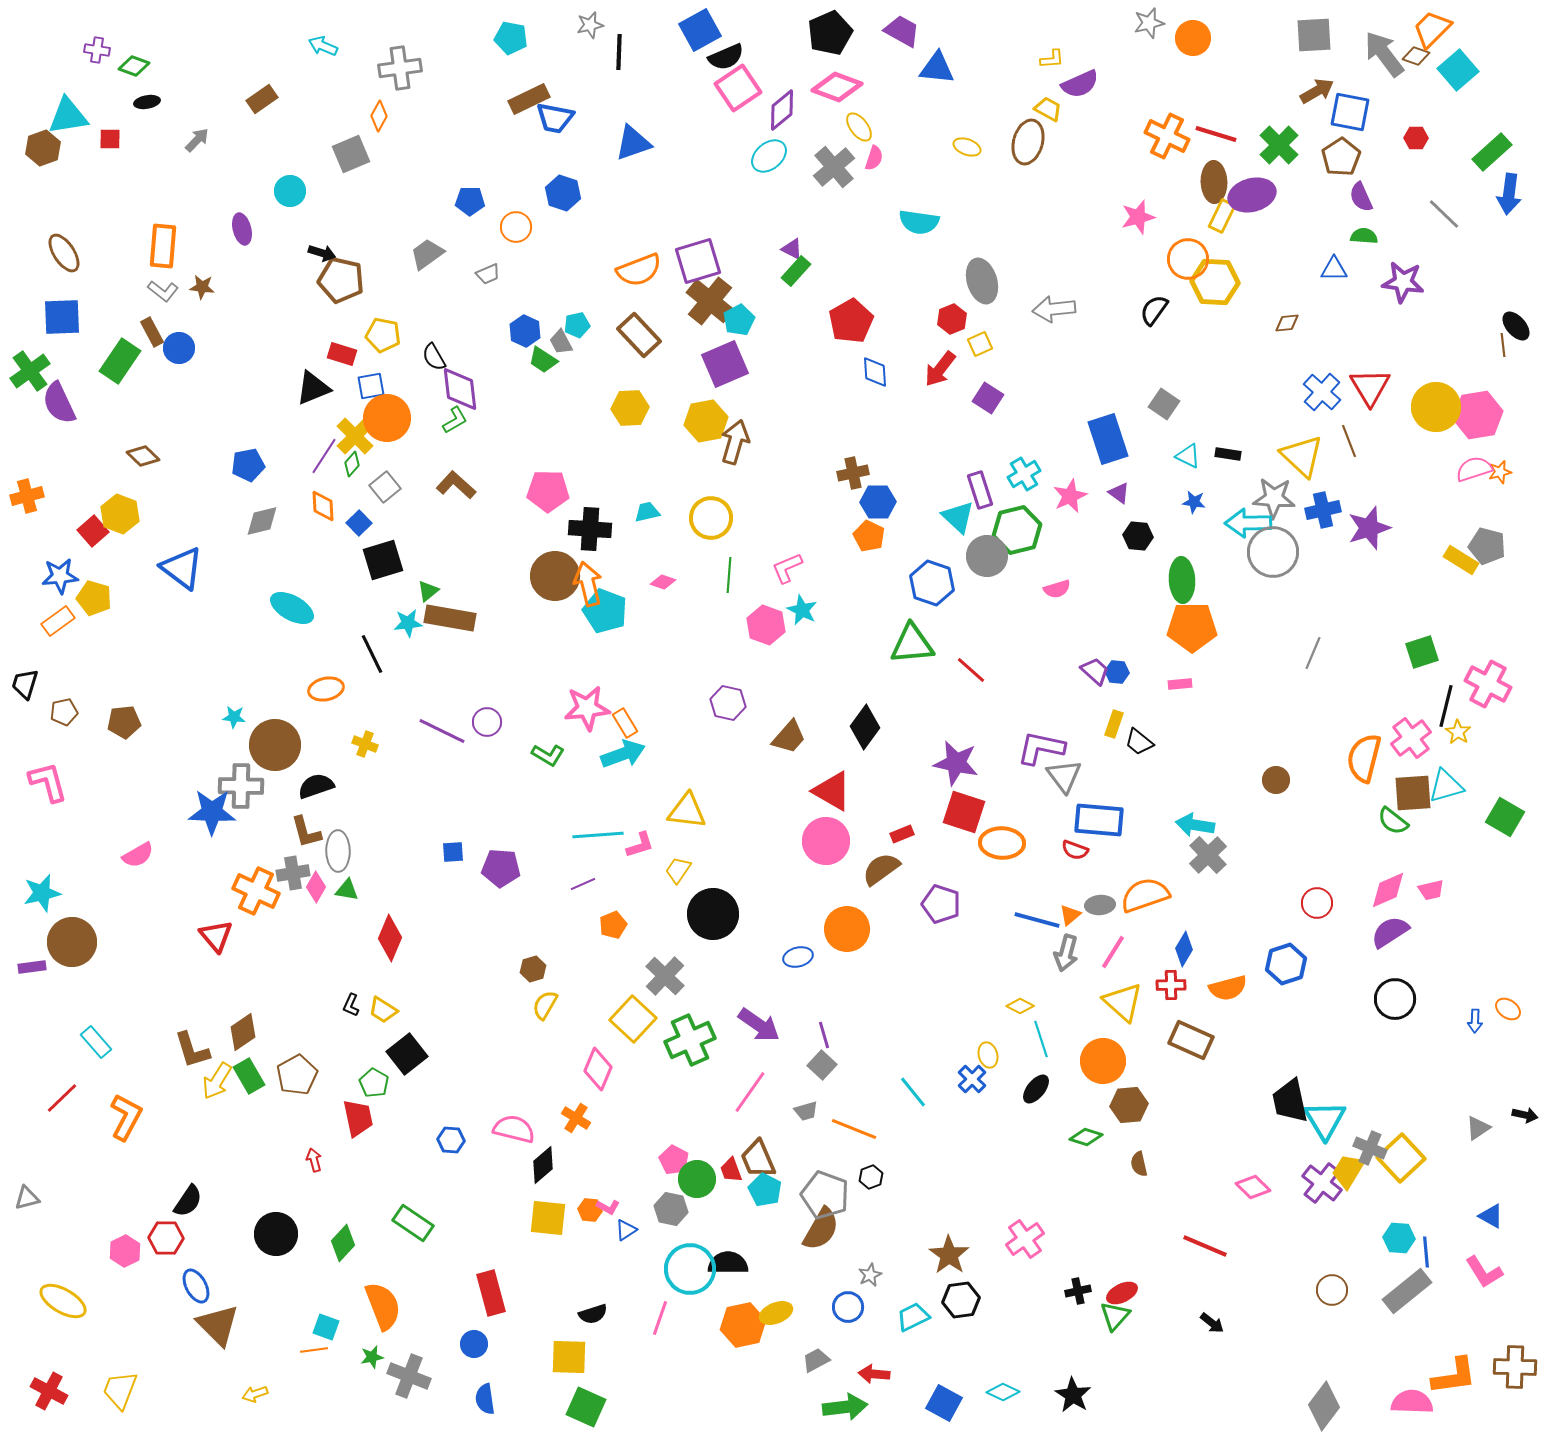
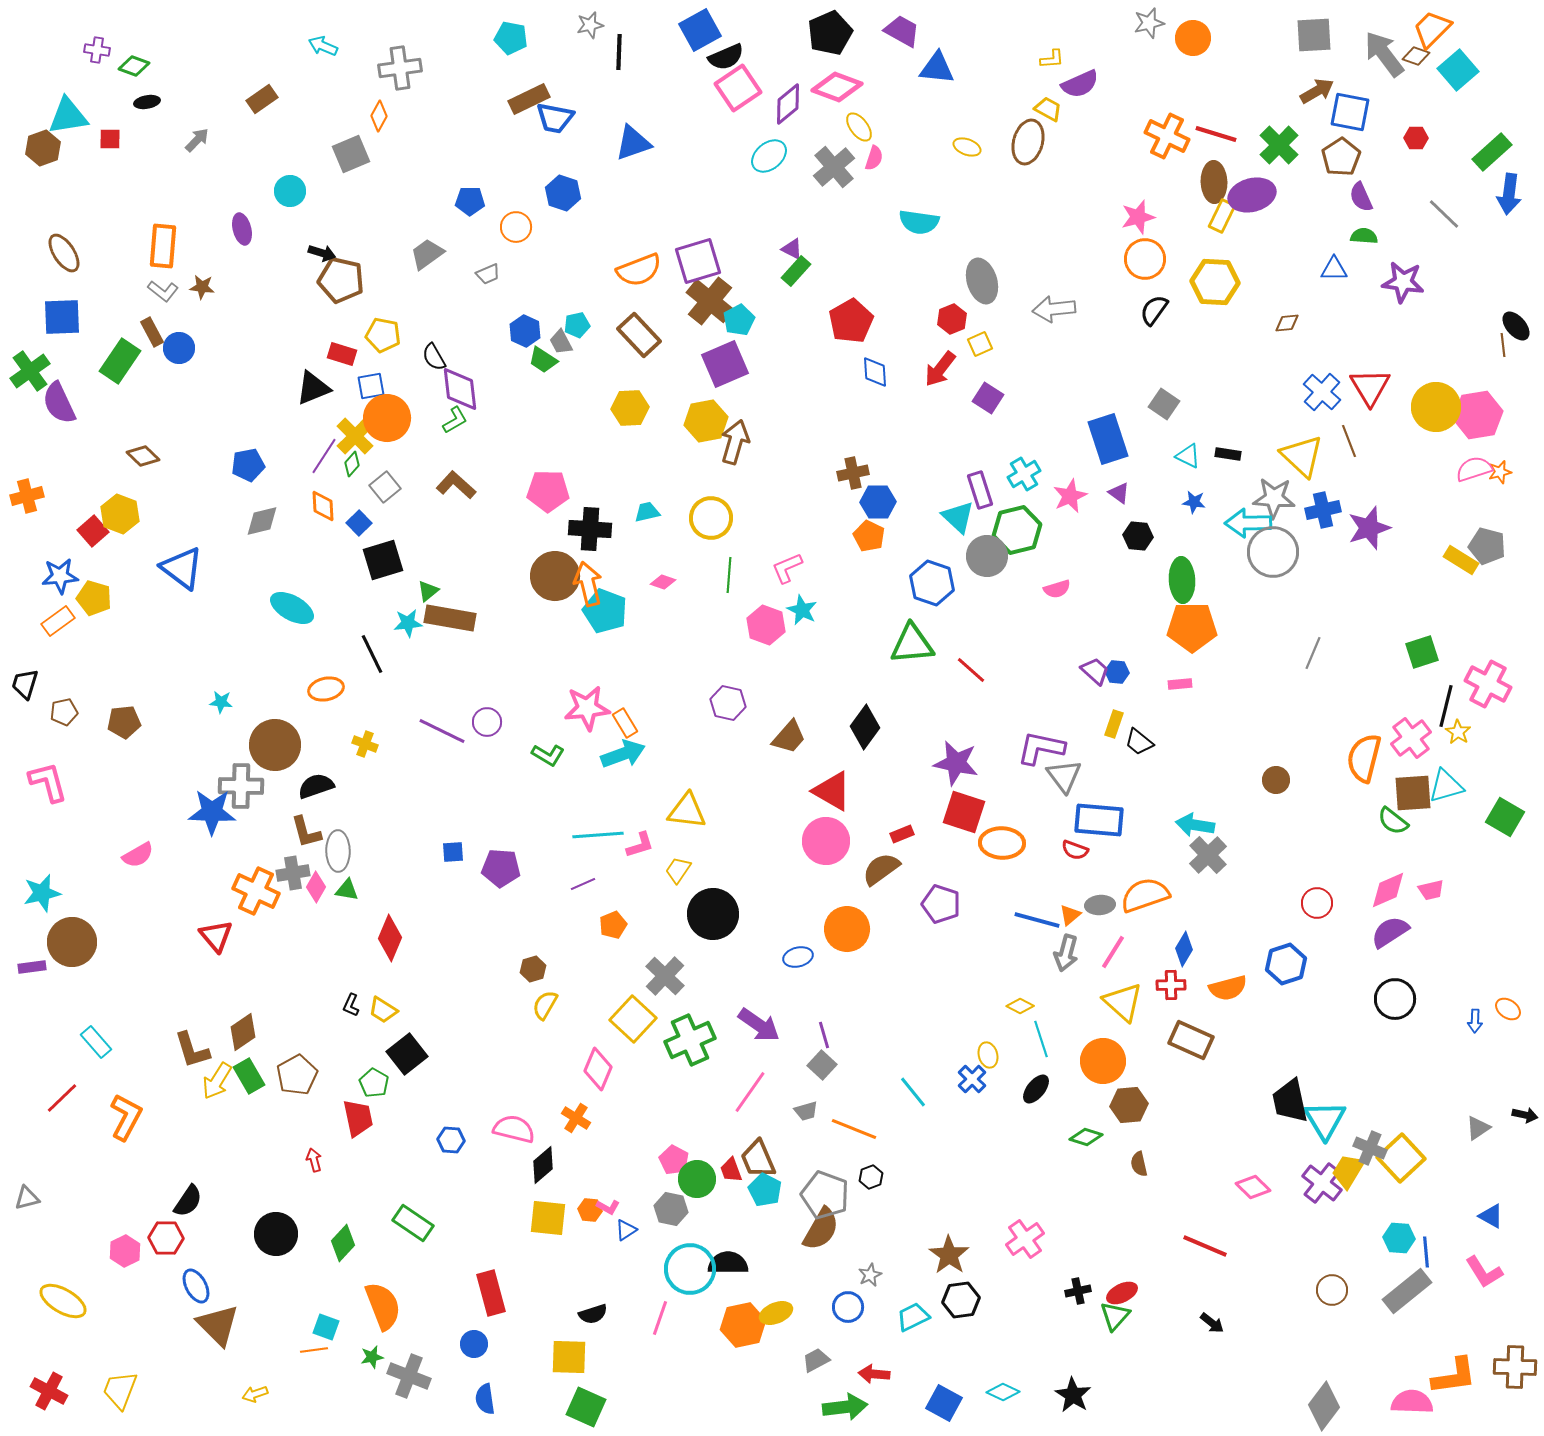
purple diamond at (782, 110): moved 6 px right, 6 px up
orange circle at (1188, 259): moved 43 px left
cyan star at (234, 717): moved 13 px left, 15 px up
